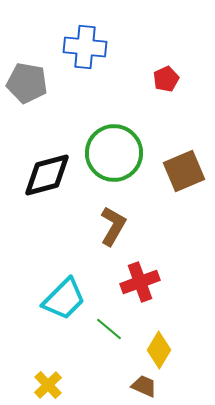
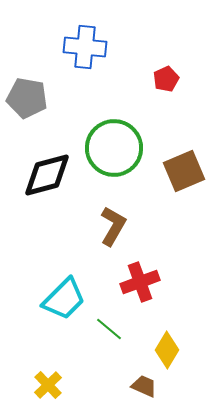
gray pentagon: moved 15 px down
green circle: moved 5 px up
yellow diamond: moved 8 px right
